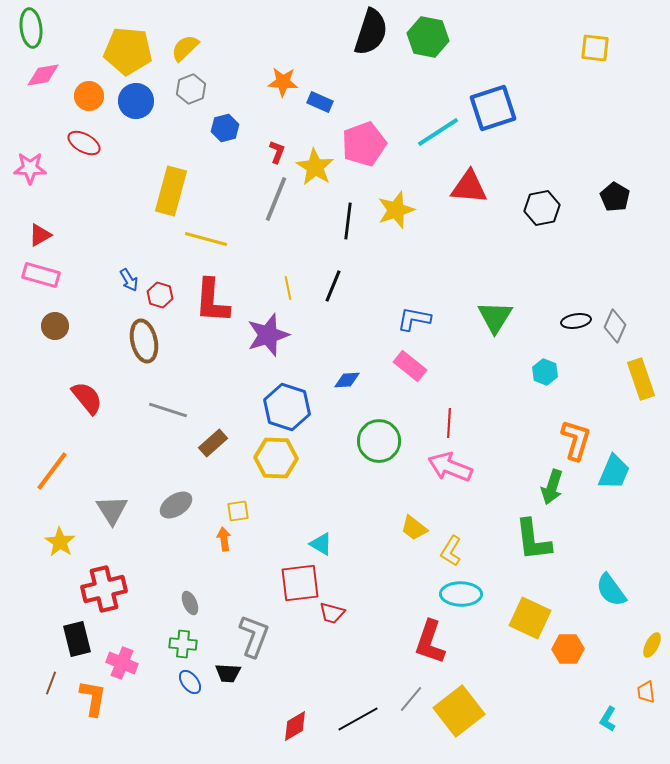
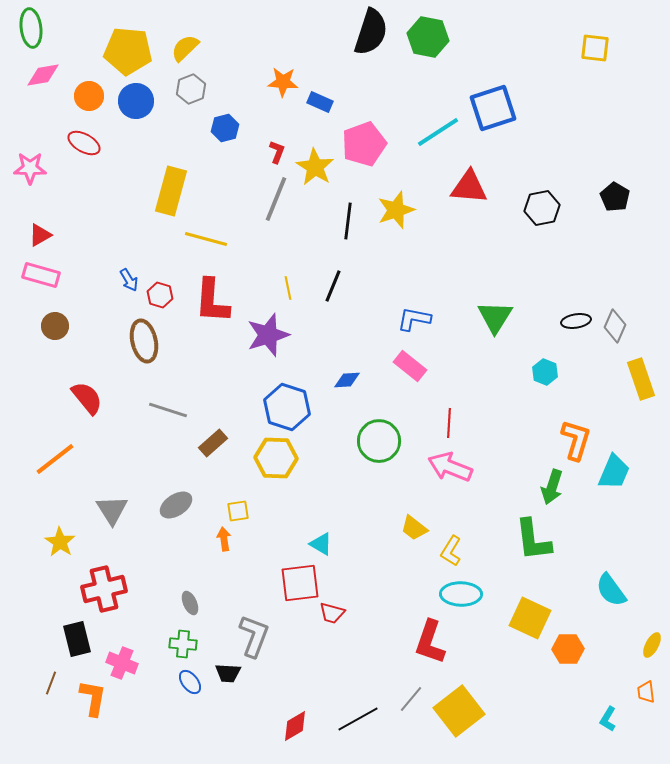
orange line at (52, 471): moved 3 px right, 12 px up; rotated 15 degrees clockwise
